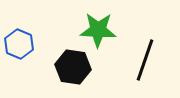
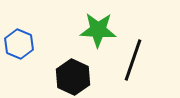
black line: moved 12 px left
black hexagon: moved 10 px down; rotated 16 degrees clockwise
